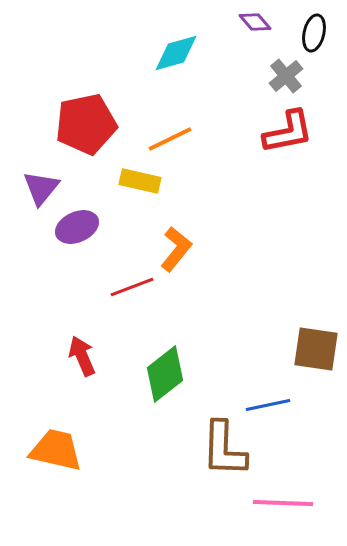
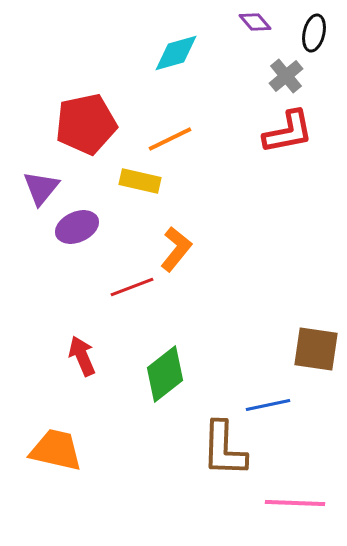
pink line: moved 12 px right
